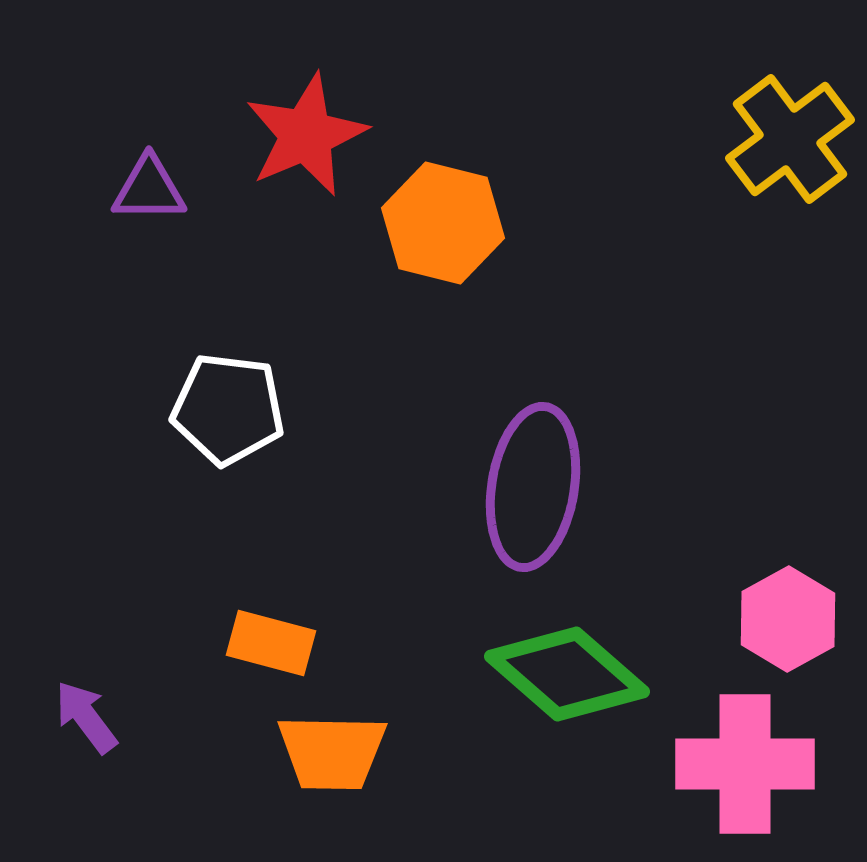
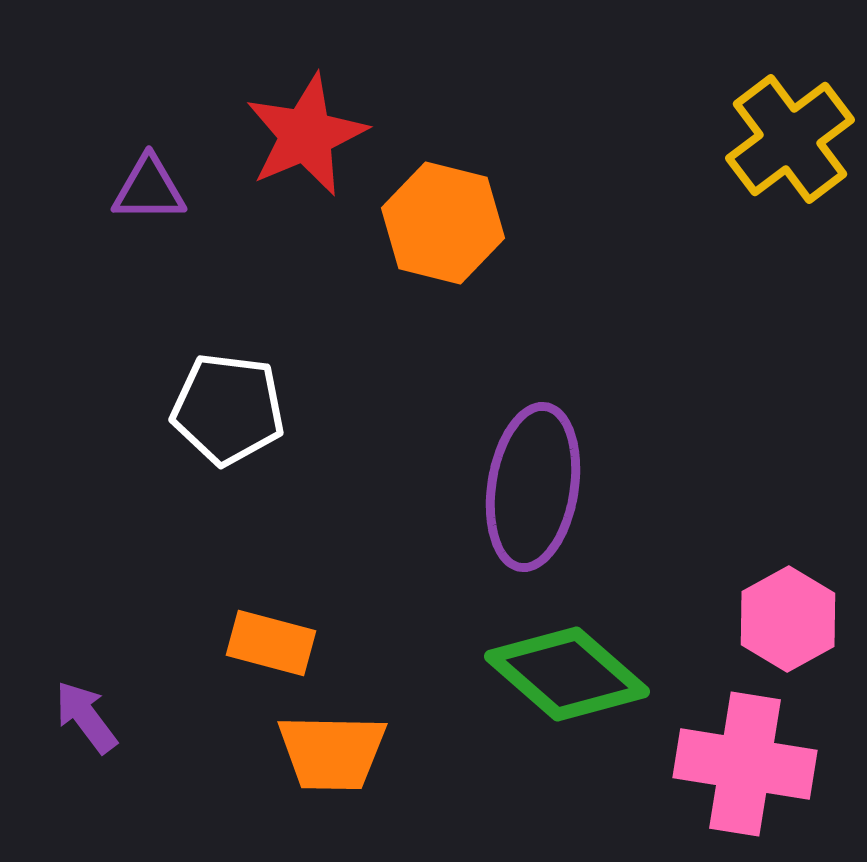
pink cross: rotated 9 degrees clockwise
